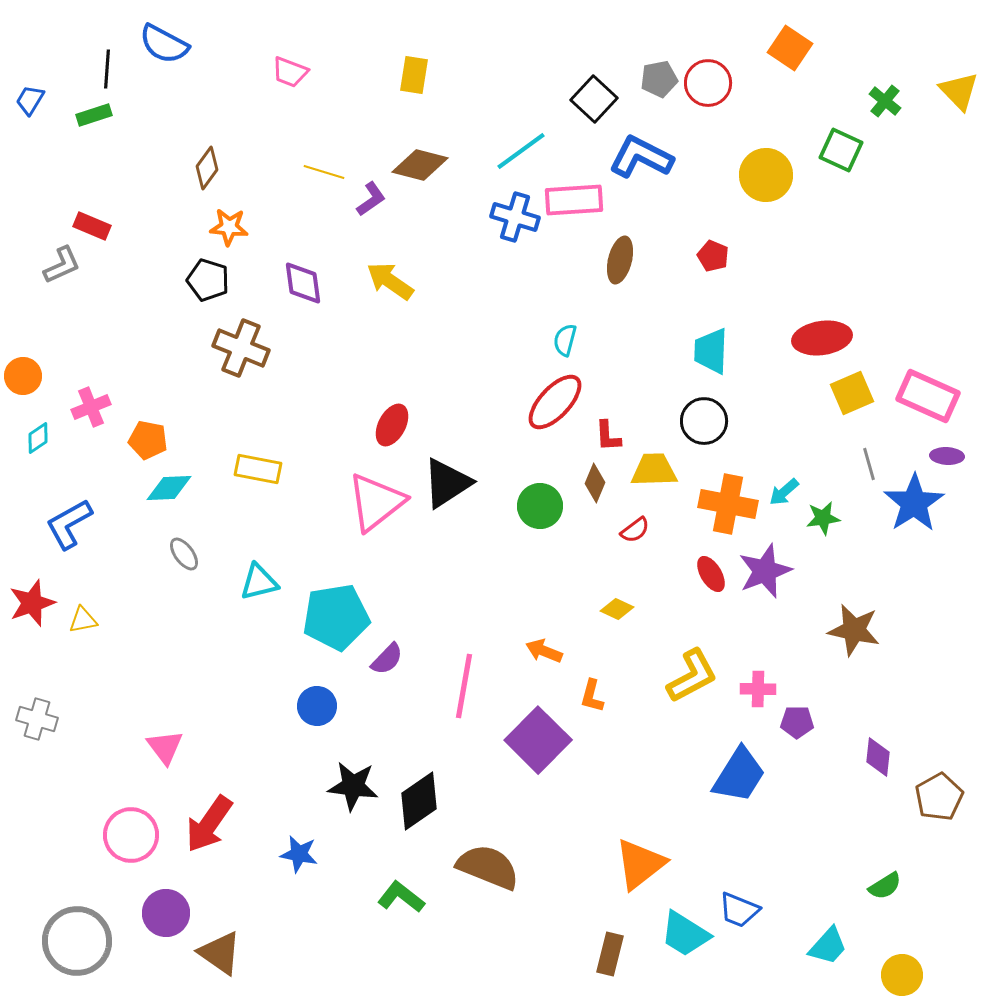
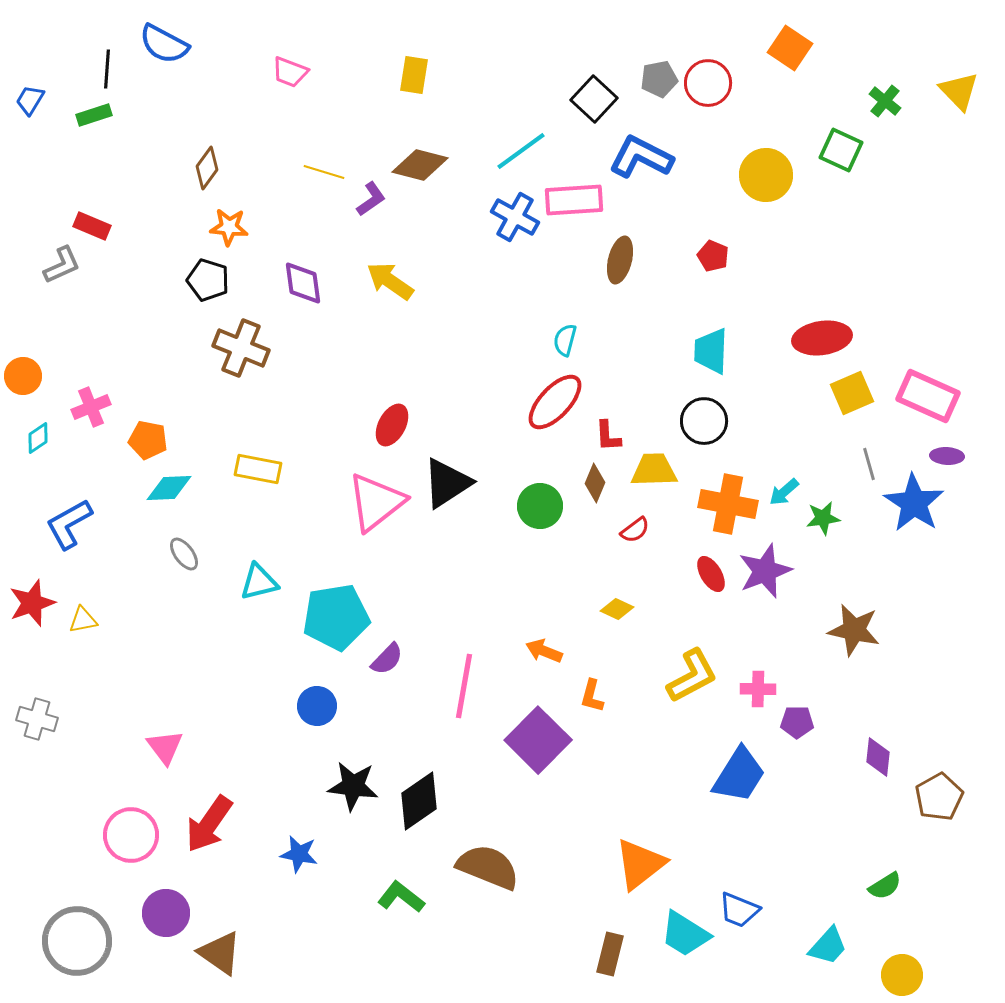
blue cross at (515, 217): rotated 12 degrees clockwise
blue star at (914, 503): rotated 6 degrees counterclockwise
